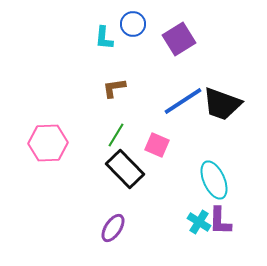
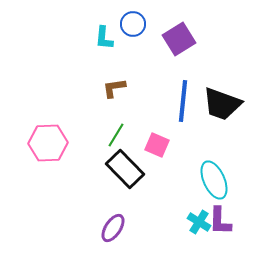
blue line: rotated 51 degrees counterclockwise
